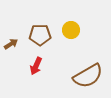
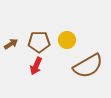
yellow circle: moved 4 px left, 10 px down
brown pentagon: moved 1 px left, 7 px down
brown semicircle: moved 10 px up
